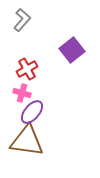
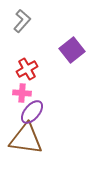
gray L-shape: moved 1 px down
pink cross: rotated 12 degrees counterclockwise
brown triangle: moved 1 px left, 2 px up
